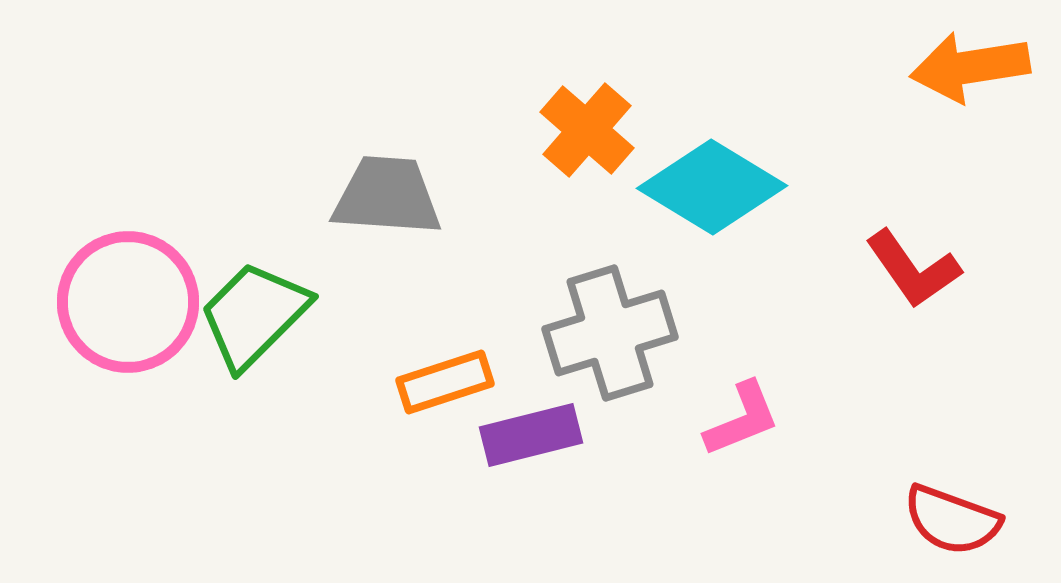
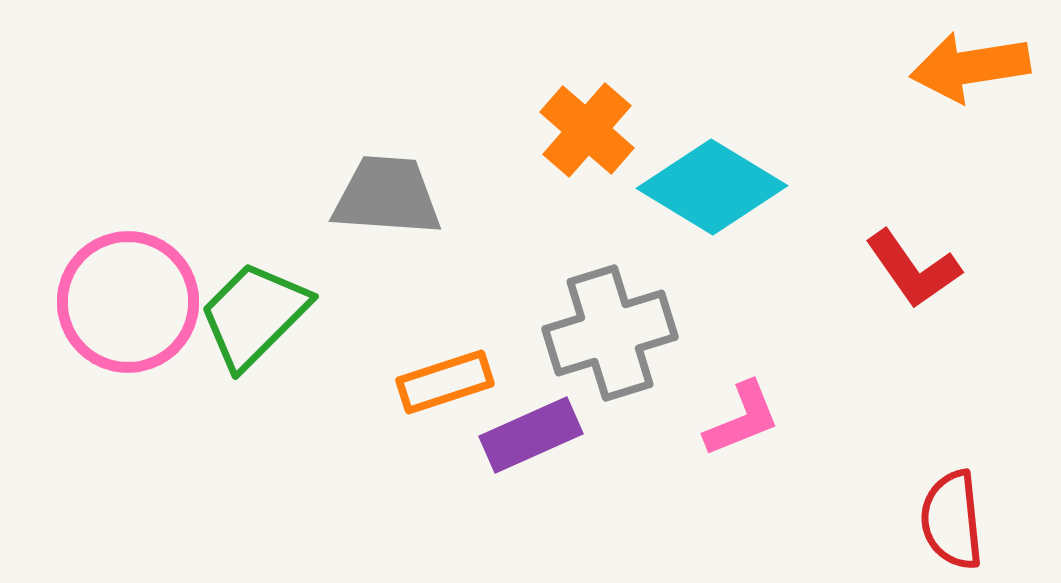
purple rectangle: rotated 10 degrees counterclockwise
red semicircle: rotated 64 degrees clockwise
